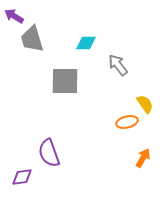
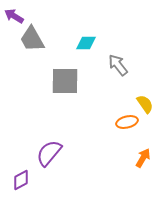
gray trapezoid: rotated 12 degrees counterclockwise
purple semicircle: rotated 60 degrees clockwise
purple diamond: moved 1 px left, 3 px down; rotated 20 degrees counterclockwise
